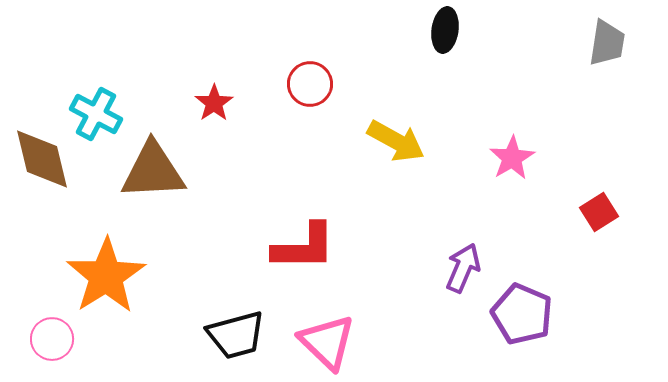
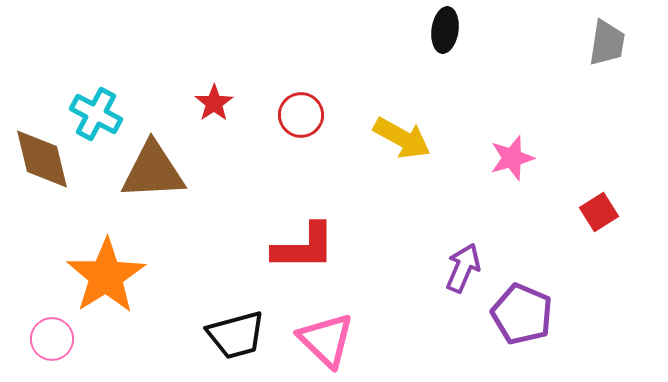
red circle: moved 9 px left, 31 px down
yellow arrow: moved 6 px right, 3 px up
pink star: rotated 15 degrees clockwise
pink triangle: moved 1 px left, 2 px up
